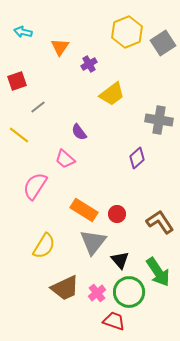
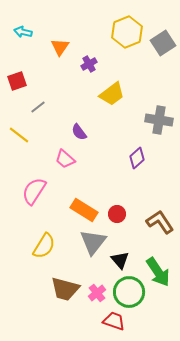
pink semicircle: moved 1 px left, 5 px down
brown trapezoid: moved 1 px down; rotated 40 degrees clockwise
